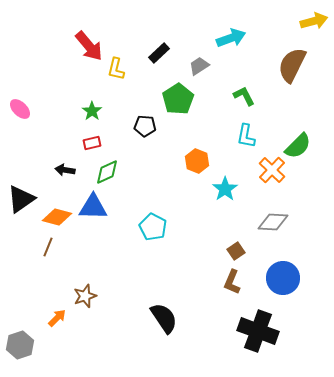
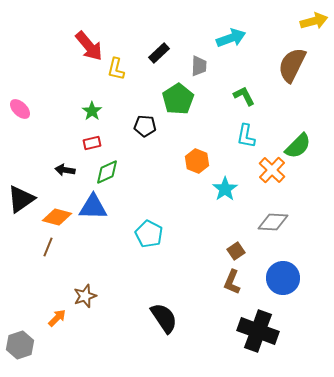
gray trapezoid: rotated 125 degrees clockwise
cyan pentagon: moved 4 px left, 7 px down
